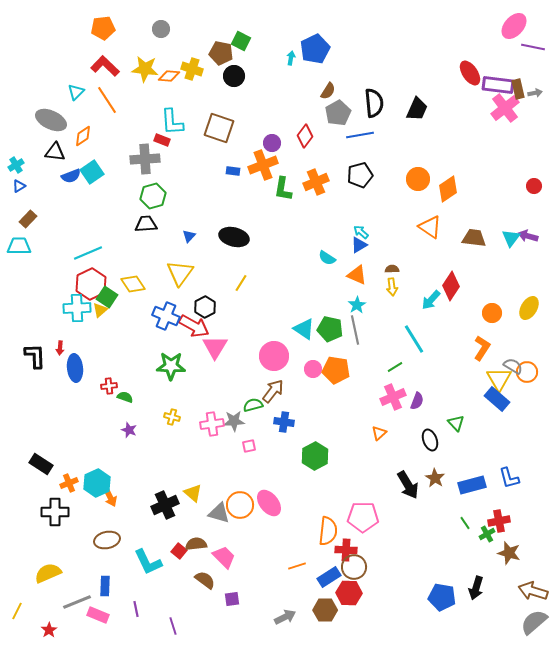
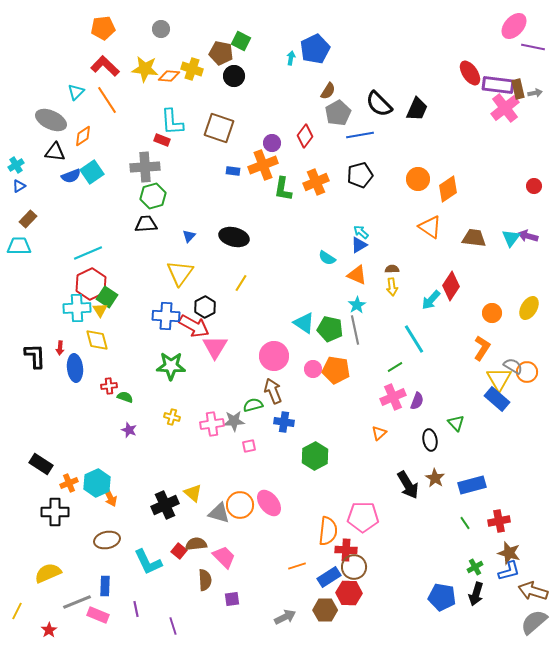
black semicircle at (374, 103): moved 5 px right, 1 px down; rotated 140 degrees clockwise
gray cross at (145, 159): moved 8 px down
yellow diamond at (133, 284): moved 36 px left, 56 px down; rotated 20 degrees clockwise
yellow triangle at (100, 310): rotated 21 degrees counterclockwise
blue cross at (166, 316): rotated 20 degrees counterclockwise
cyan triangle at (304, 329): moved 6 px up
brown arrow at (273, 391): rotated 60 degrees counterclockwise
black ellipse at (430, 440): rotated 10 degrees clockwise
blue L-shape at (509, 478): moved 93 px down; rotated 90 degrees counterclockwise
green cross at (487, 534): moved 12 px left, 33 px down
brown semicircle at (205, 580): rotated 50 degrees clockwise
black arrow at (476, 588): moved 6 px down
